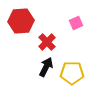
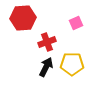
red hexagon: moved 2 px right, 3 px up
red cross: rotated 24 degrees clockwise
yellow pentagon: moved 9 px up
